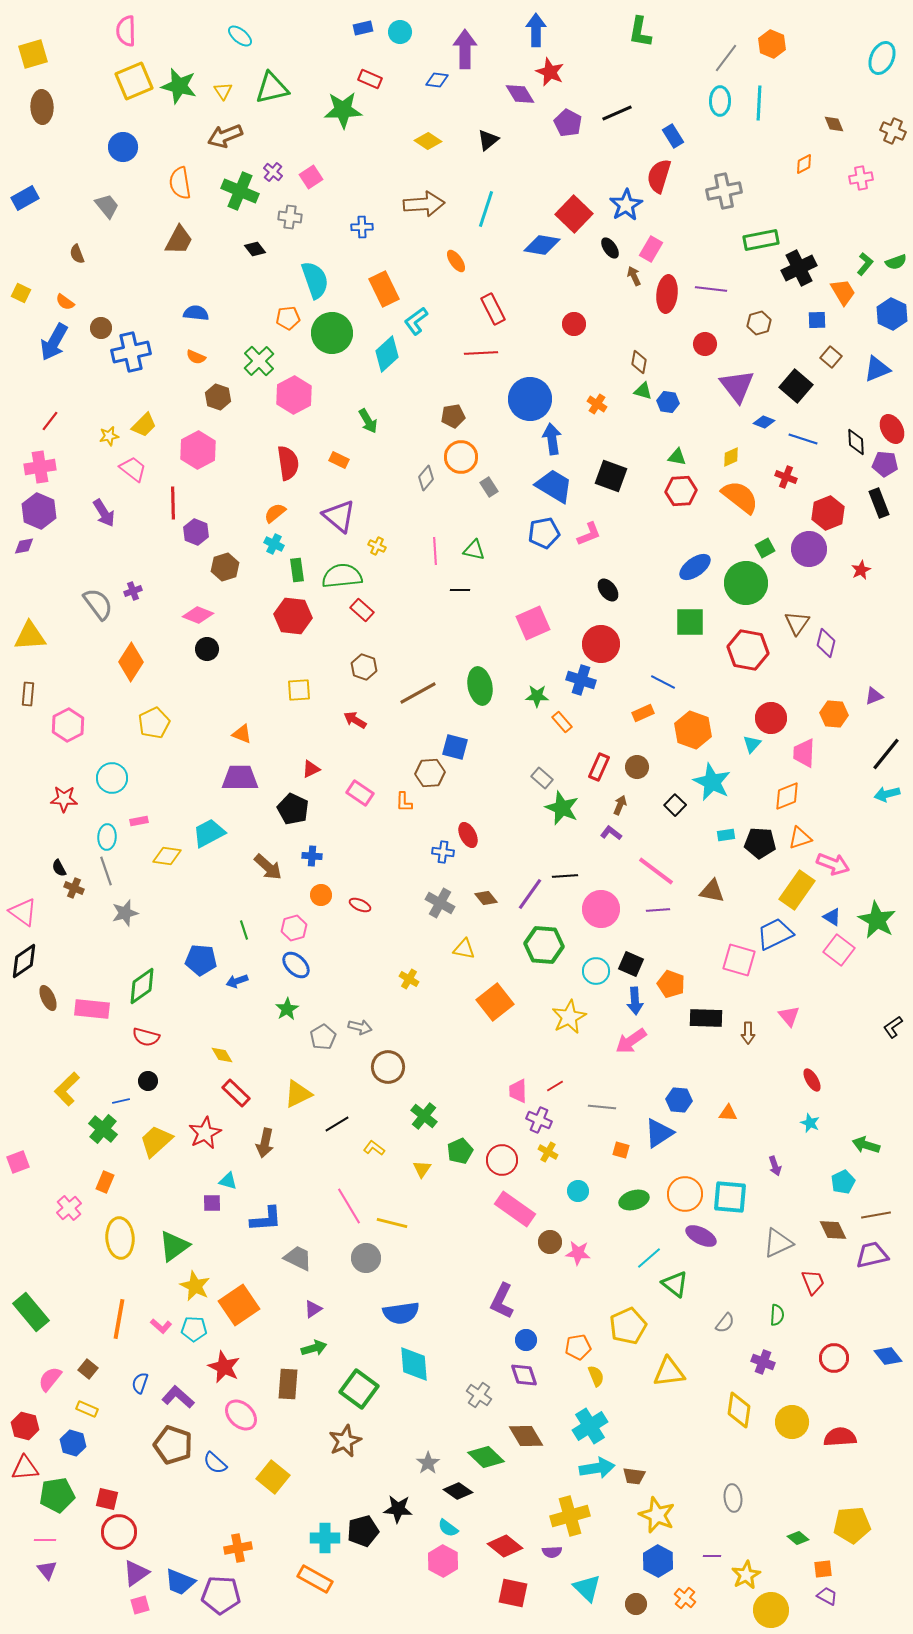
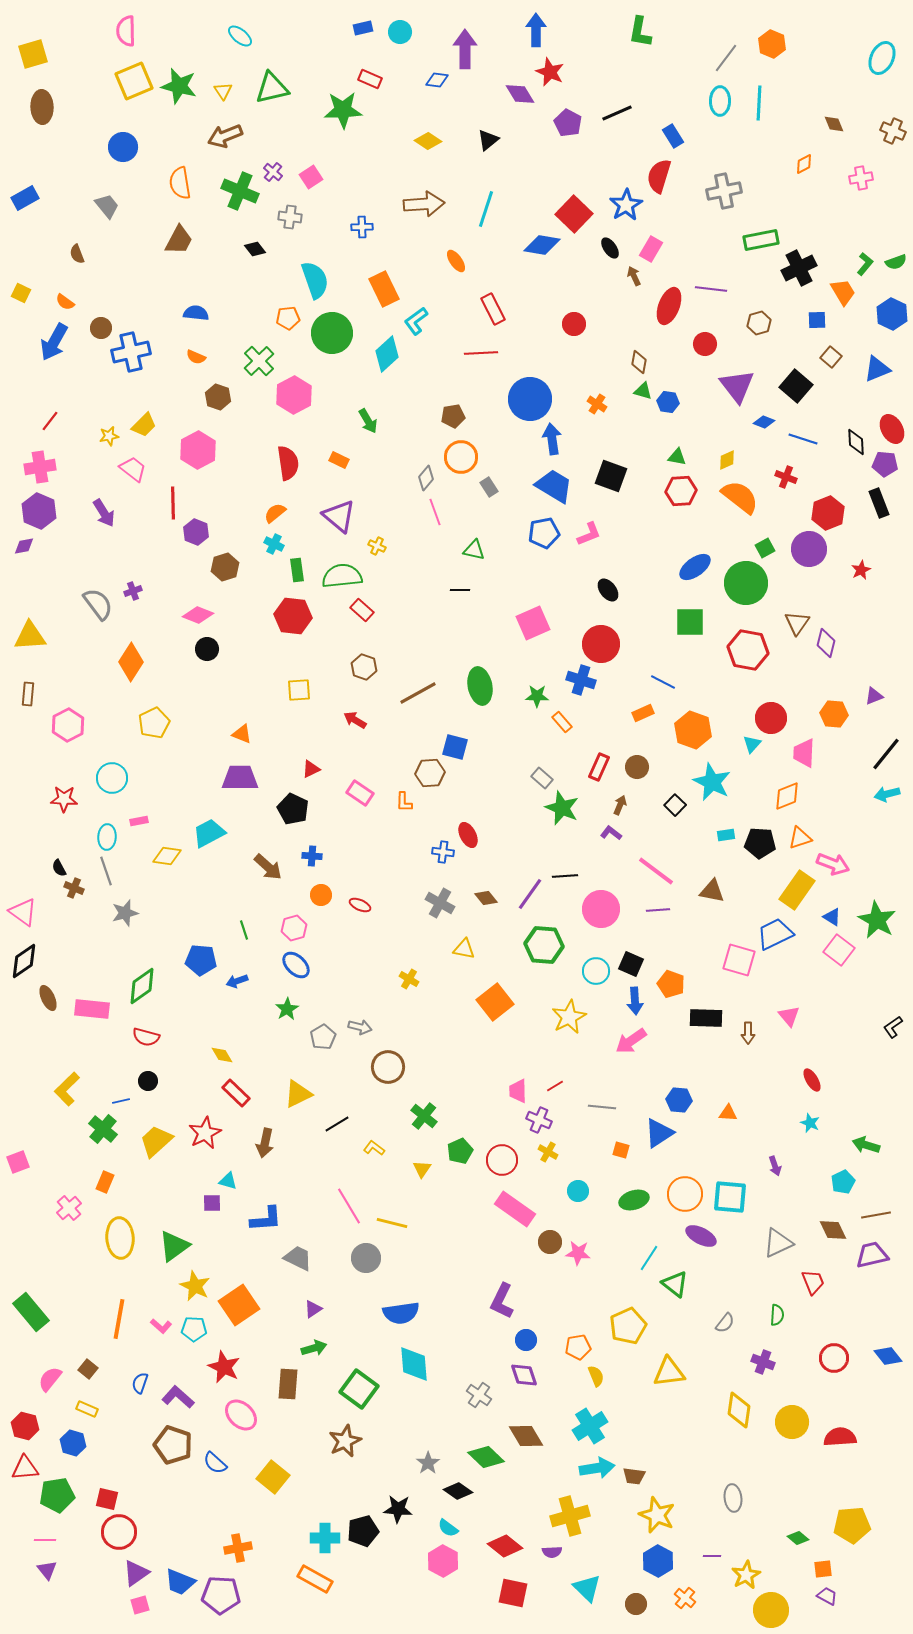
red ellipse at (667, 294): moved 2 px right, 12 px down; rotated 15 degrees clockwise
yellow diamond at (731, 457): moved 4 px left, 3 px down
pink line at (435, 551): moved 39 px up; rotated 16 degrees counterclockwise
cyan line at (649, 1258): rotated 16 degrees counterclockwise
